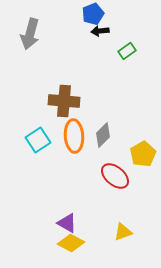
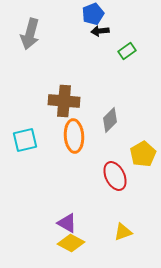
gray diamond: moved 7 px right, 15 px up
cyan square: moved 13 px left; rotated 20 degrees clockwise
red ellipse: rotated 24 degrees clockwise
